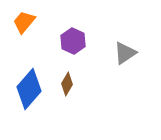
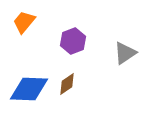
purple hexagon: rotated 15 degrees clockwise
brown diamond: rotated 25 degrees clockwise
blue diamond: rotated 51 degrees clockwise
